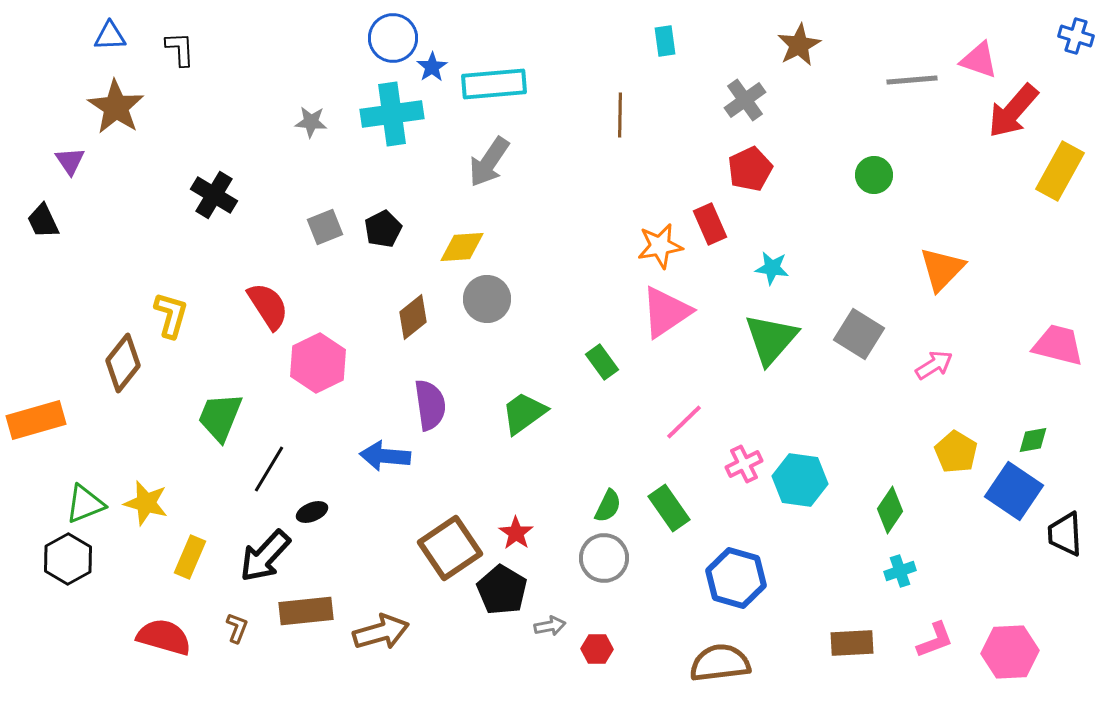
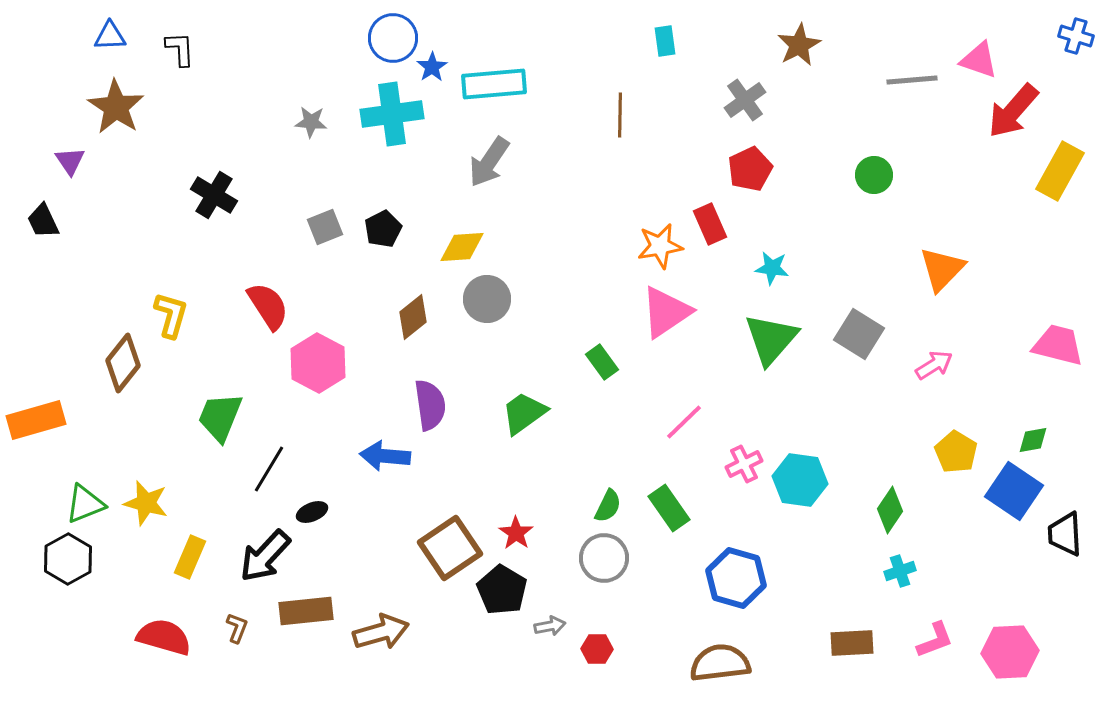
pink hexagon at (318, 363): rotated 6 degrees counterclockwise
